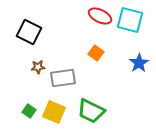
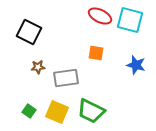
orange square: rotated 28 degrees counterclockwise
blue star: moved 3 px left, 2 px down; rotated 24 degrees counterclockwise
gray rectangle: moved 3 px right
yellow square: moved 3 px right
